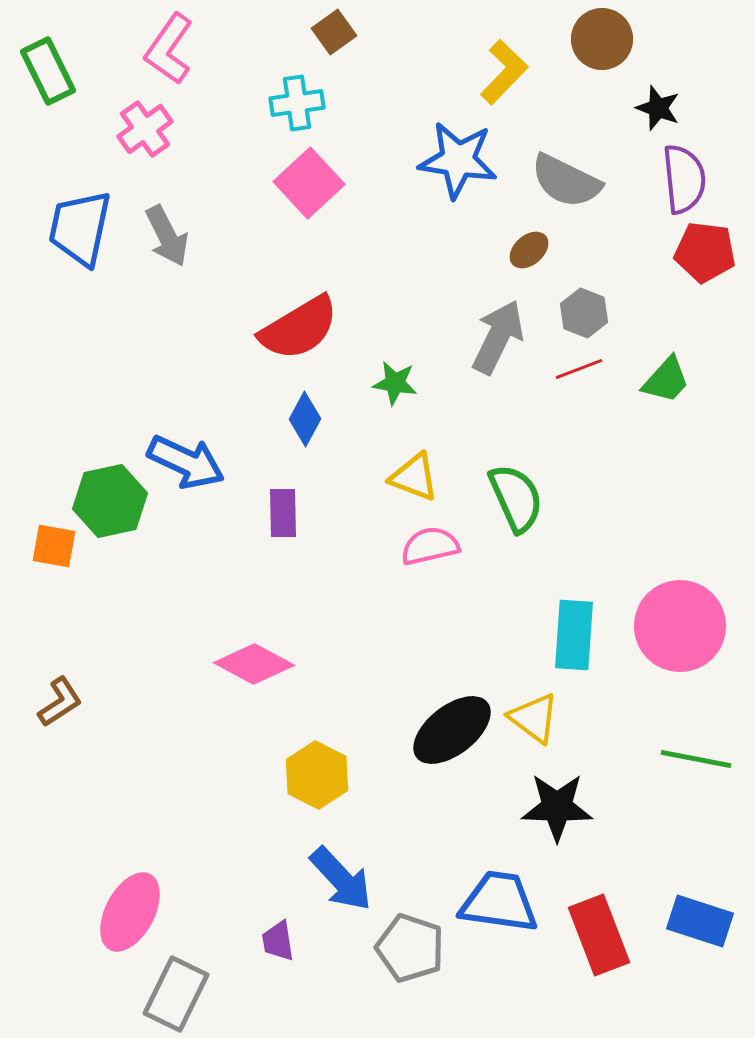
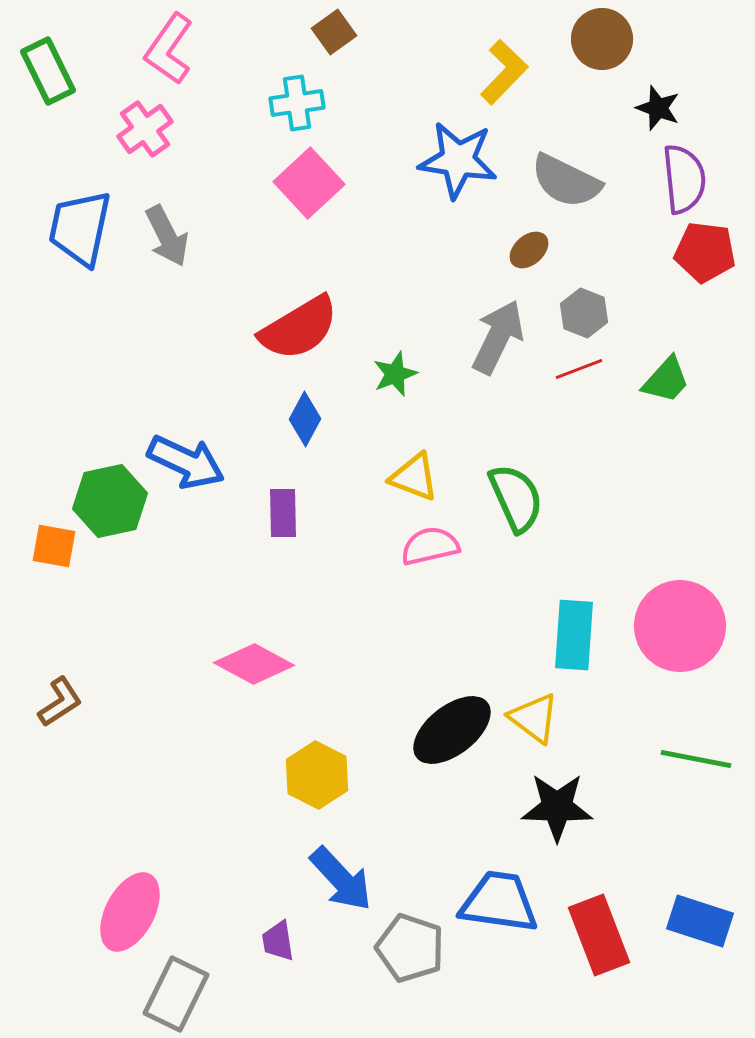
green star at (395, 383): moved 9 px up; rotated 30 degrees counterclockwise
